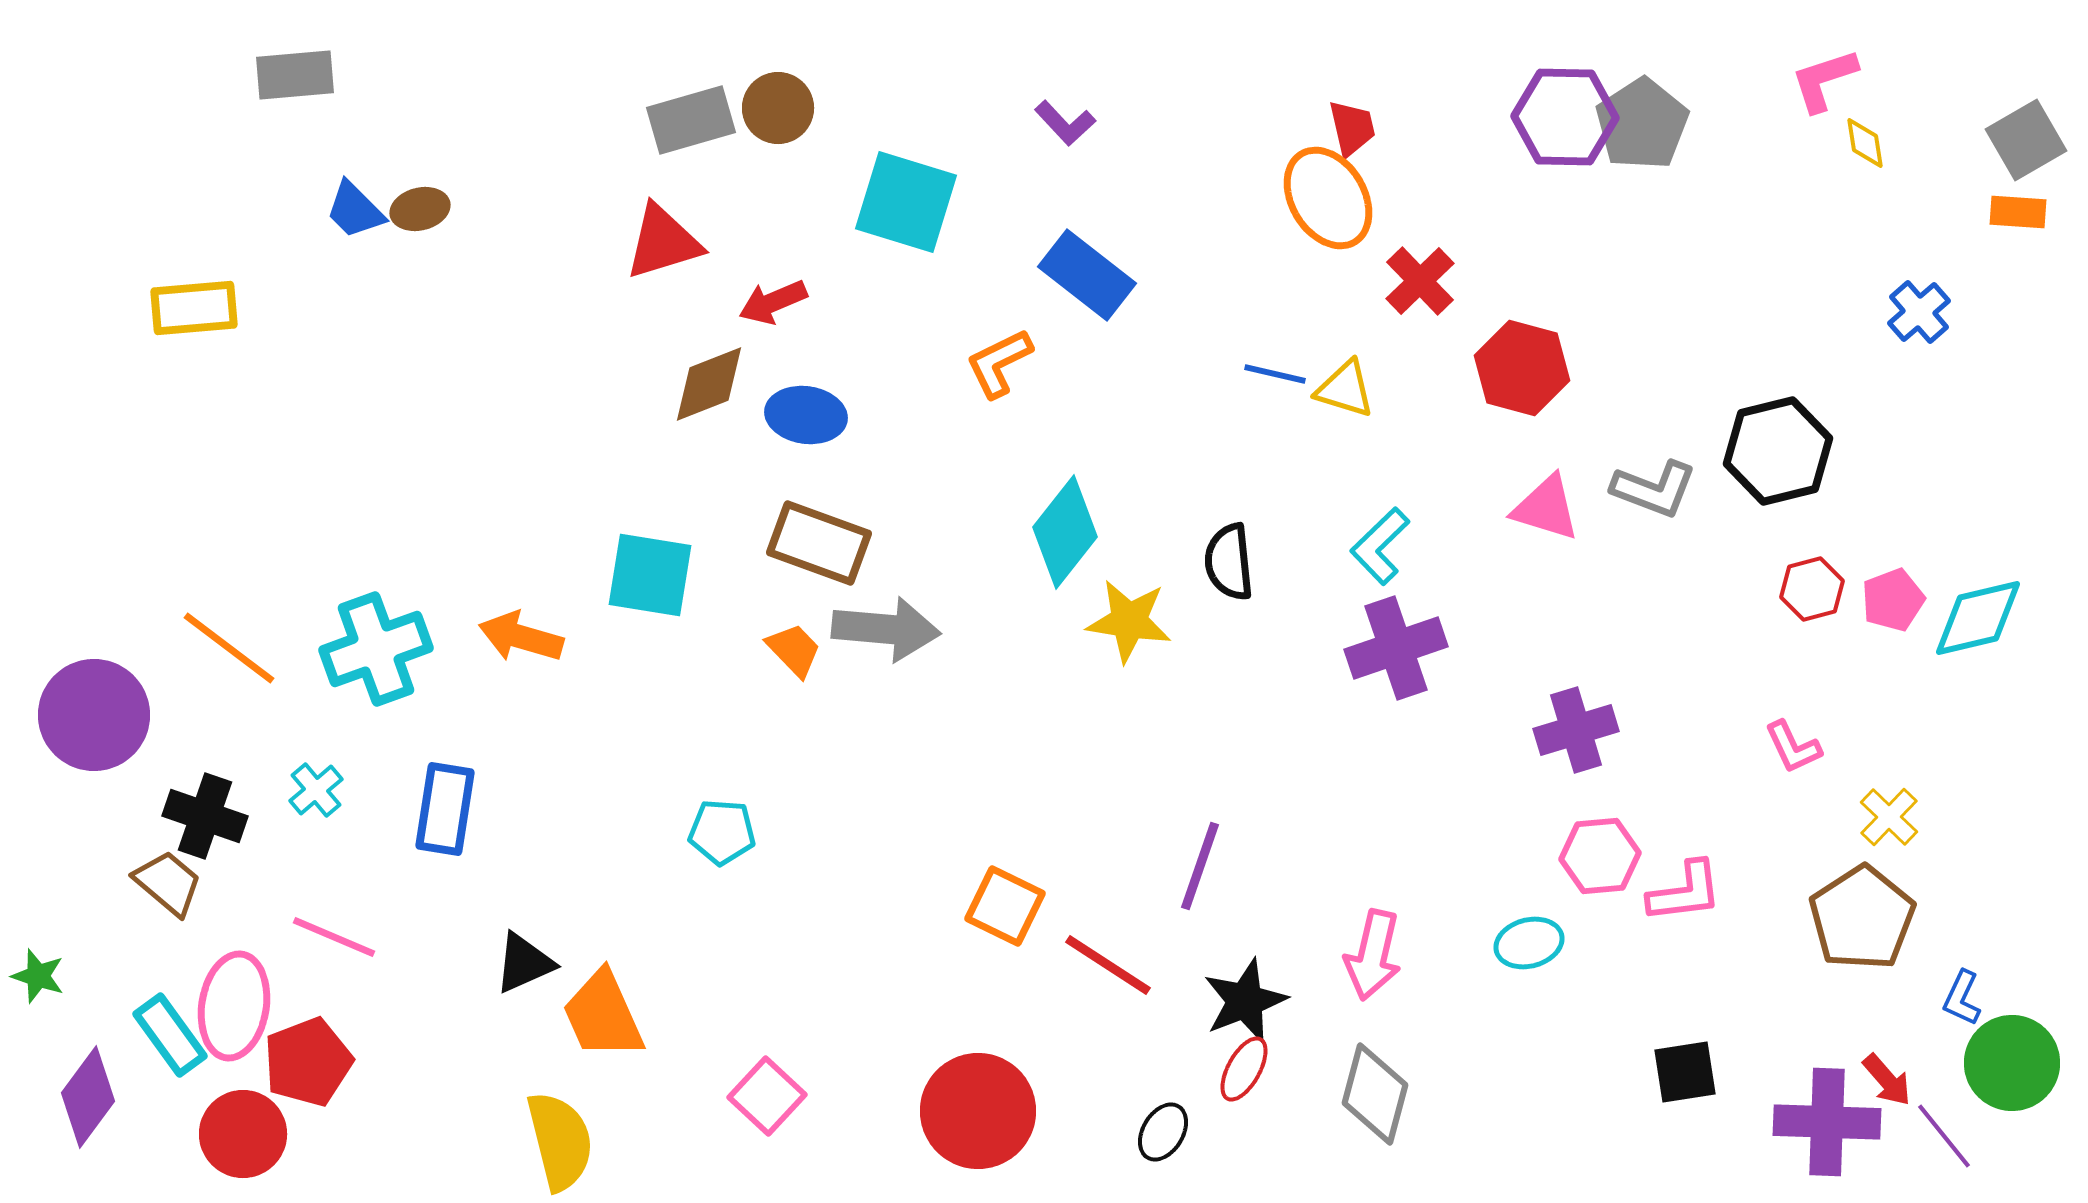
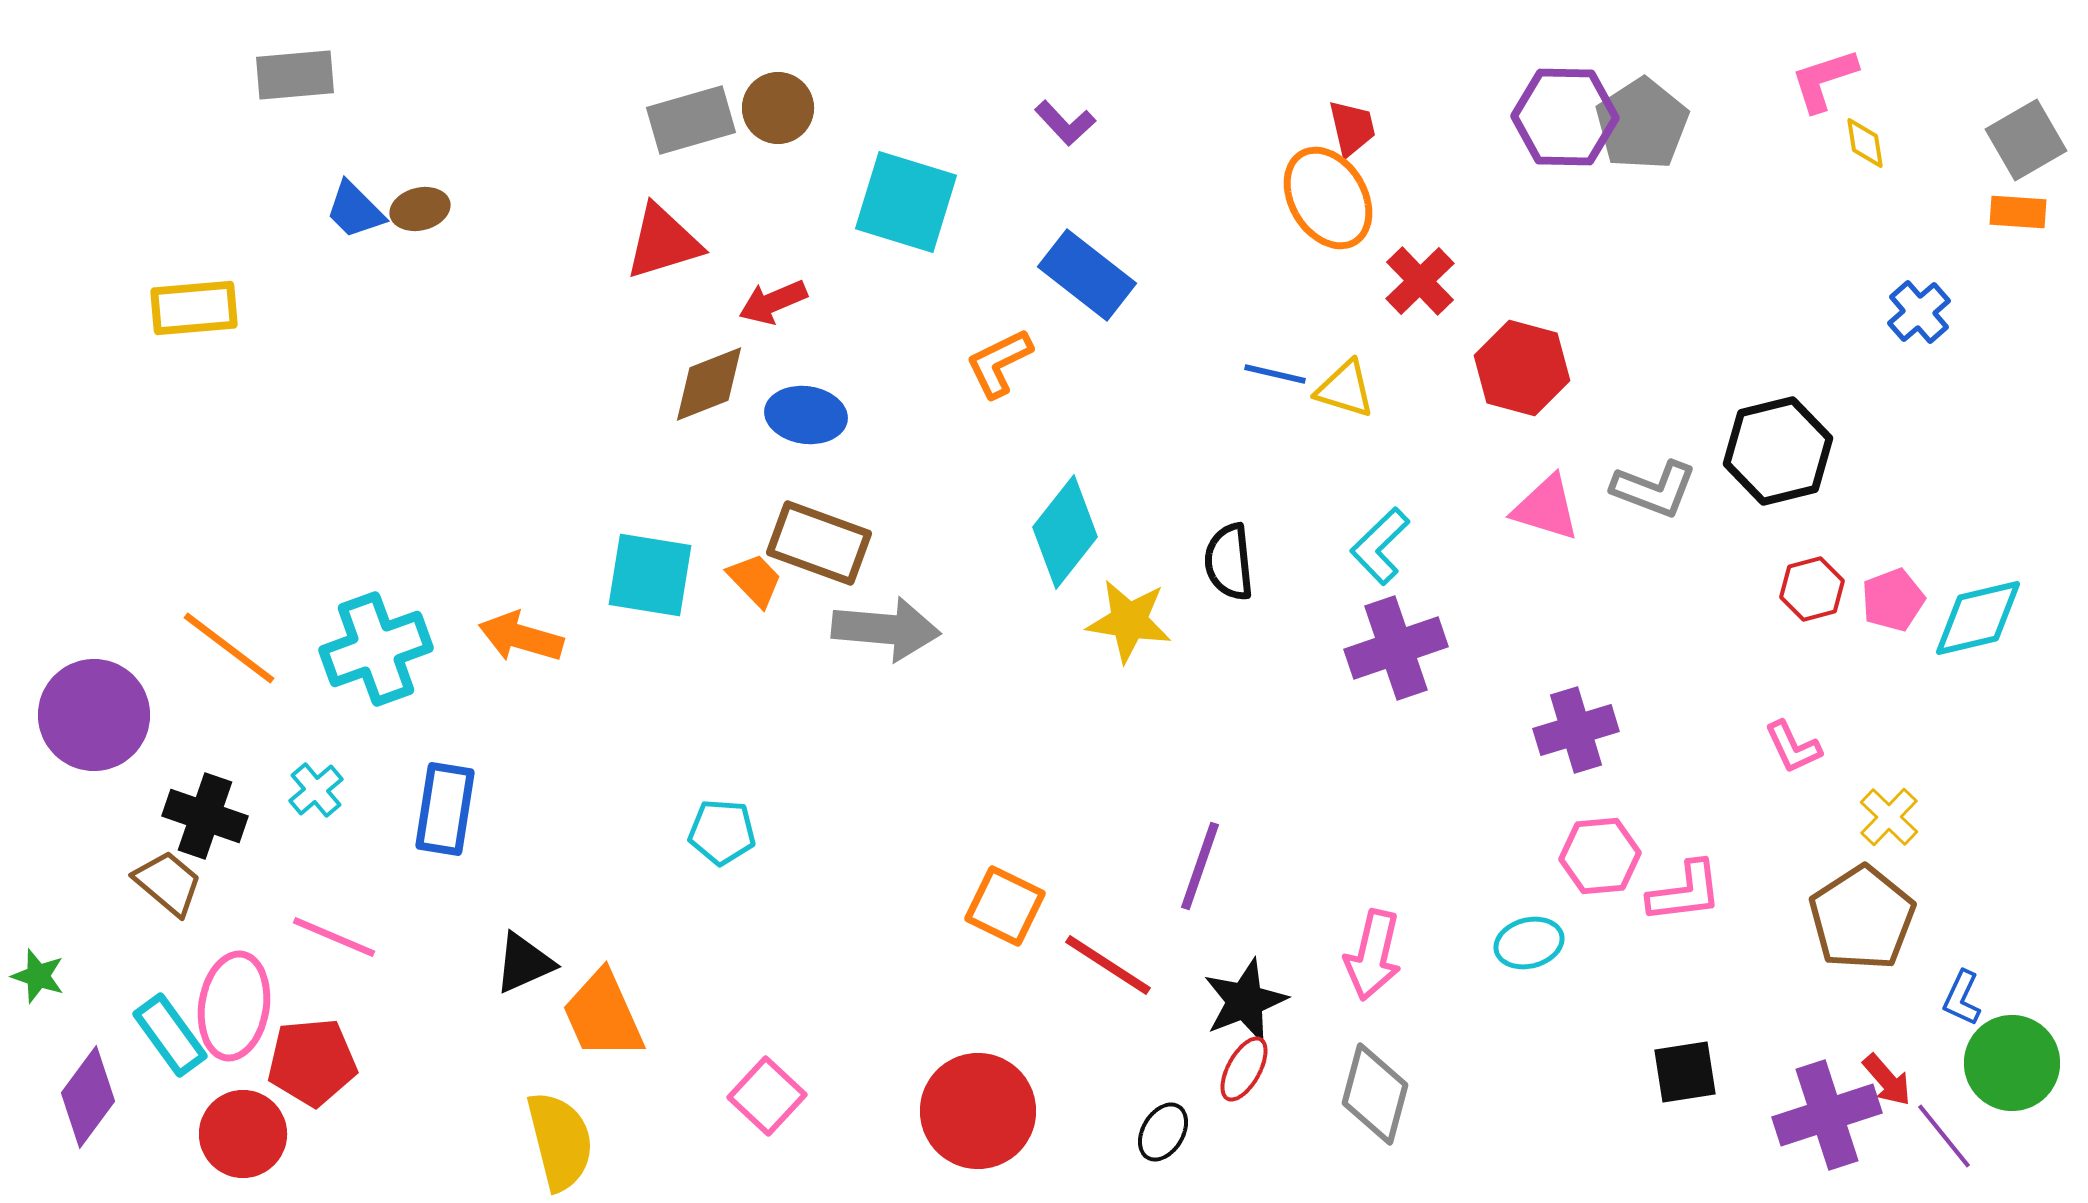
orange trapezoid at (794, 650): moved 39 px left, 70 px up
red pentagon at (308, 1062): moved 4 px right; rotated 16 degrees clockwise
purple cross at (1827, 1122): moved 7 px up; rotated 20 degrees counterclockwise
